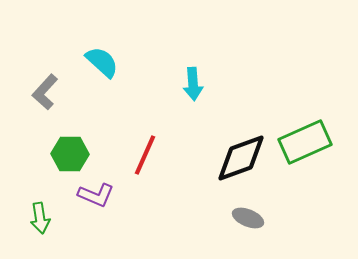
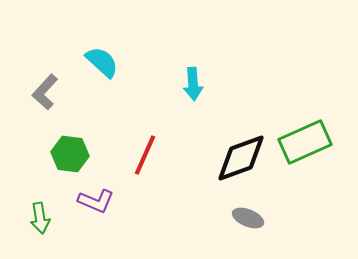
green hexagon: rotated 6 degrees clockwise
purple L-shape: moved 6 px down
